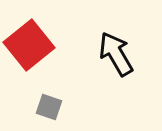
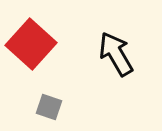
red square: moved 2 px right, 1 px up; rotated 9 degrees counterclockwise
